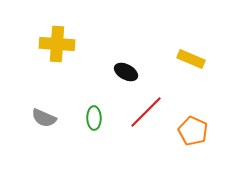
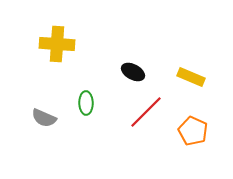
yellow rectangle: moved 18 px down
black ellipse: moved 7 px right
green ellipse: moved 8 px left, 15 px up
